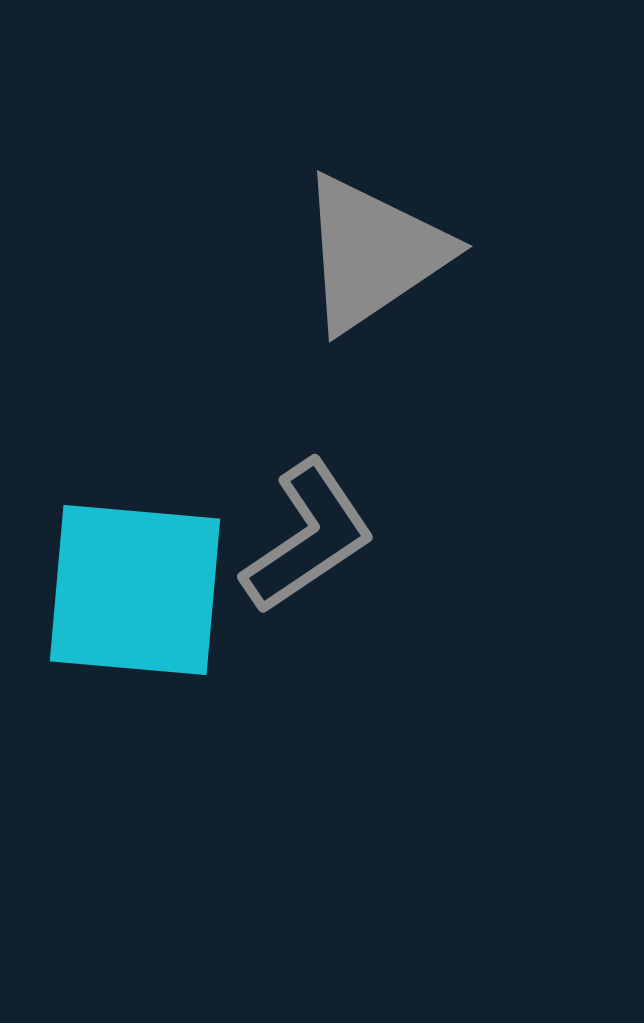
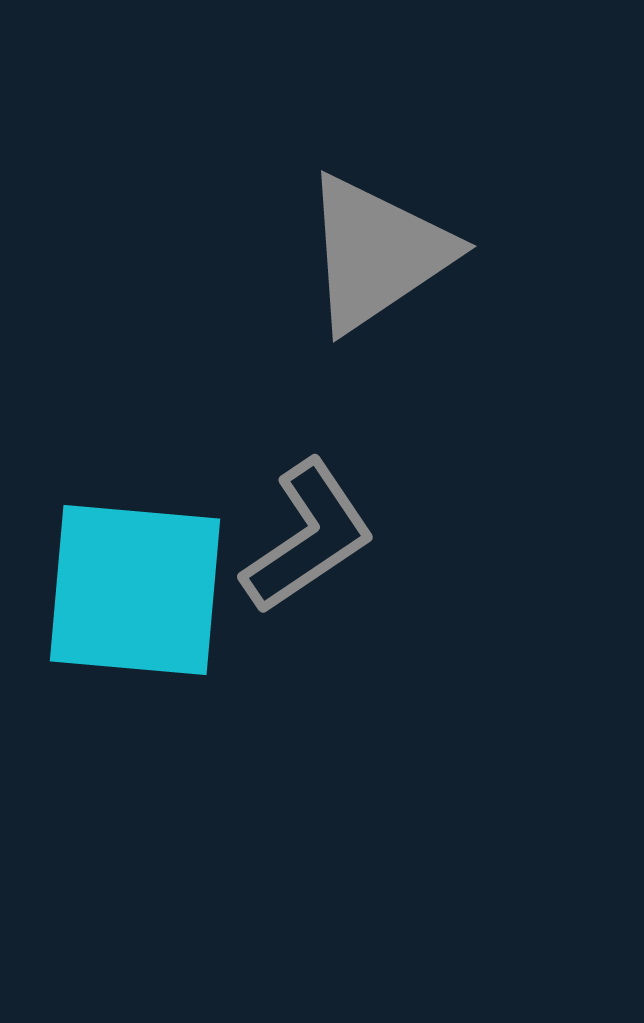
gray triangle: moved 4 px right
